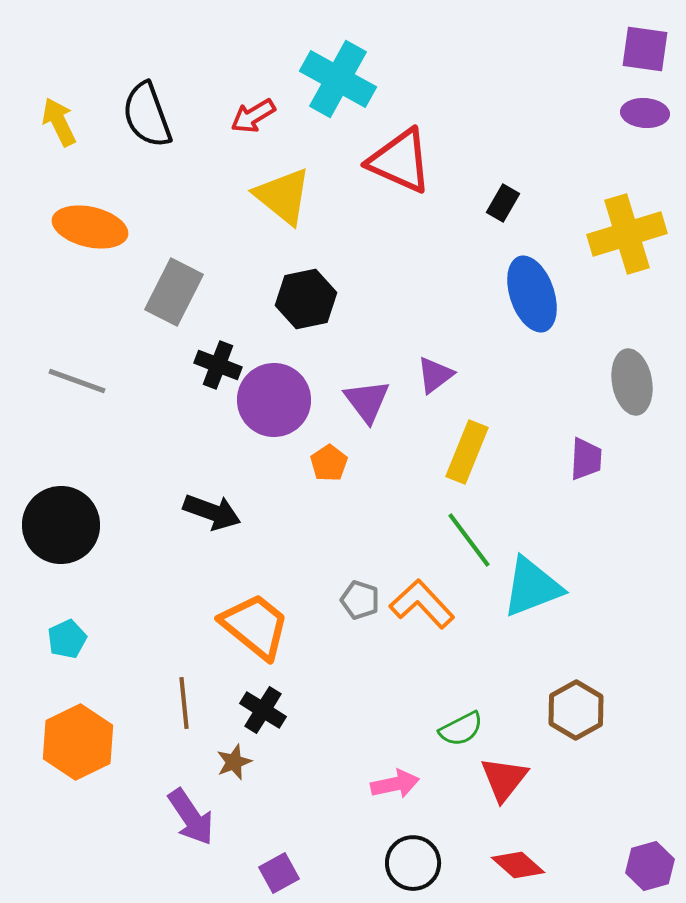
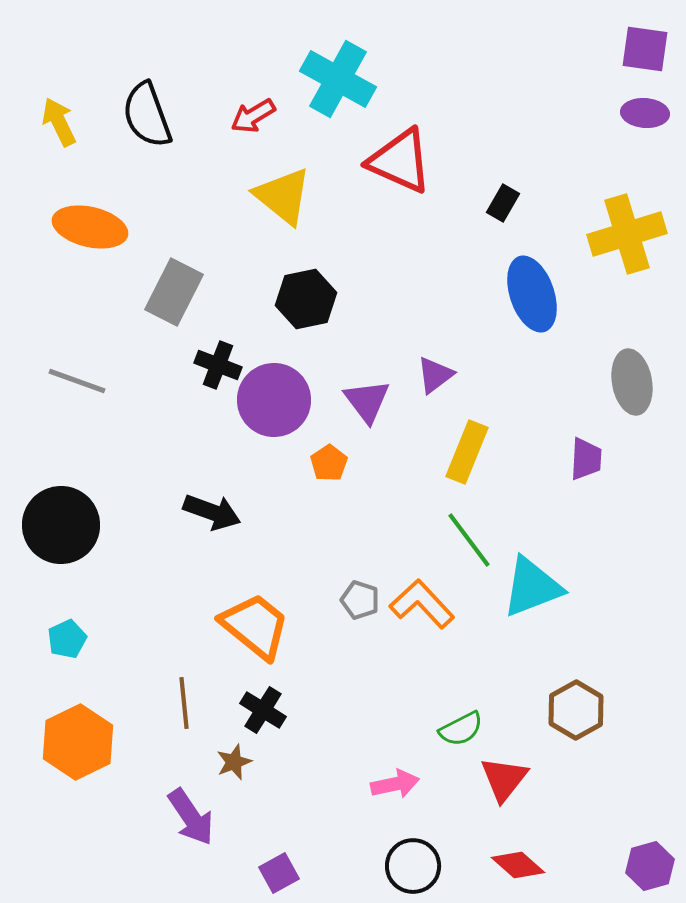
black circle at (413, 863): moved 3 px down
